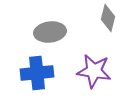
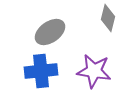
gray ellipse: rotated 28 degrees counterclockwise
blue cross: moved 4 px right, 2 px up
